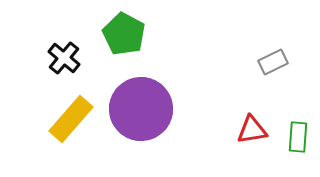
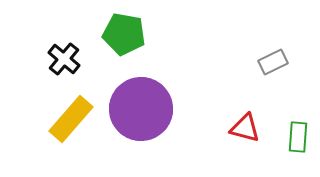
green pentagon: rotated 18 degrees counterclockwise
black cross: moved 1 px down
red triangle: moved 7 px left, 2 px up; rotated 24 degrees clockwise
